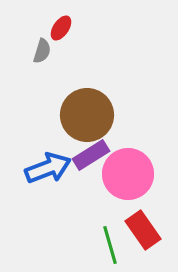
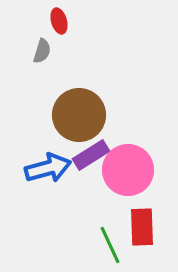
red ellipse: moved 2 px left, 7 px up; rotated 50 degrees counterclockwise
brown circle: moved 8 px left
blue arrow: rotated 6 degrees clockwise
pink circle: moved 4 px up
red rectangle: moved 1 px left, 3 px up; rotated 33 degrees clockwise
green line: rotated 9 degrees counterclockwise
